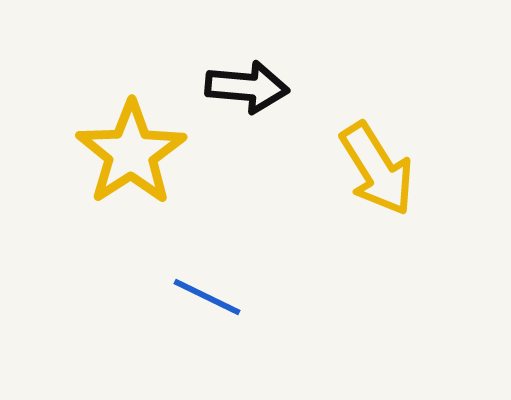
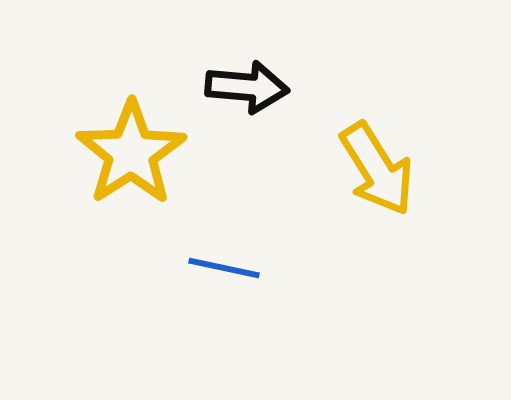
blue line: moved 17 px right, 29 px up; rotated 14 degrees counterclockwise
